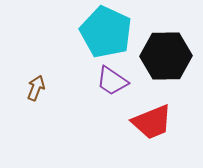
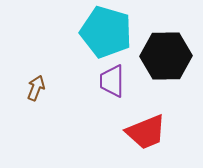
cyan pentagon: rotated 9 degrees counterclockwise
purple trapezoid: rotated 56 degrees clockwise
red trapezoid: moved 6 px left, 10 px down
